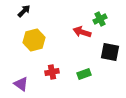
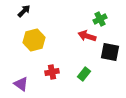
red arrow: moved 5 px right, 4 px down
green rectangle: rotated 32 degrees counterclockwise
